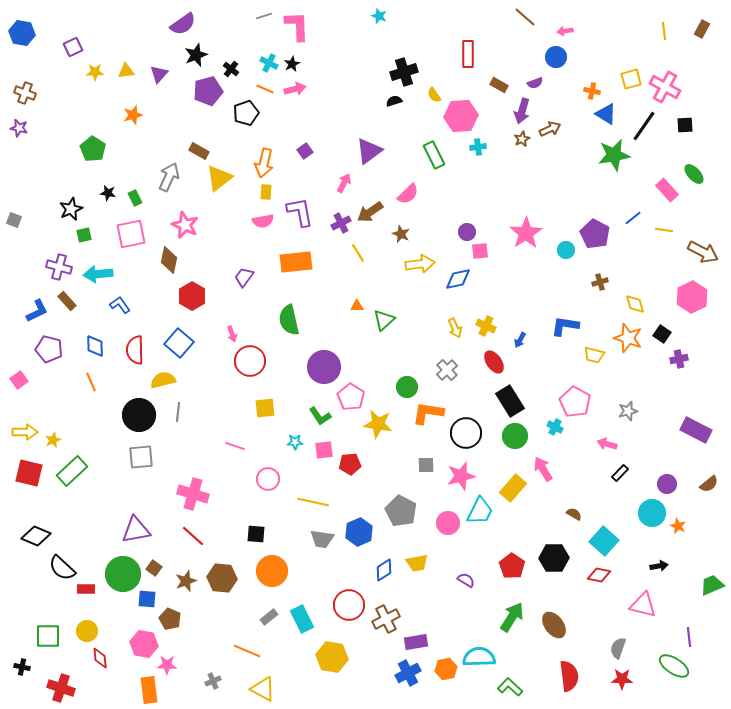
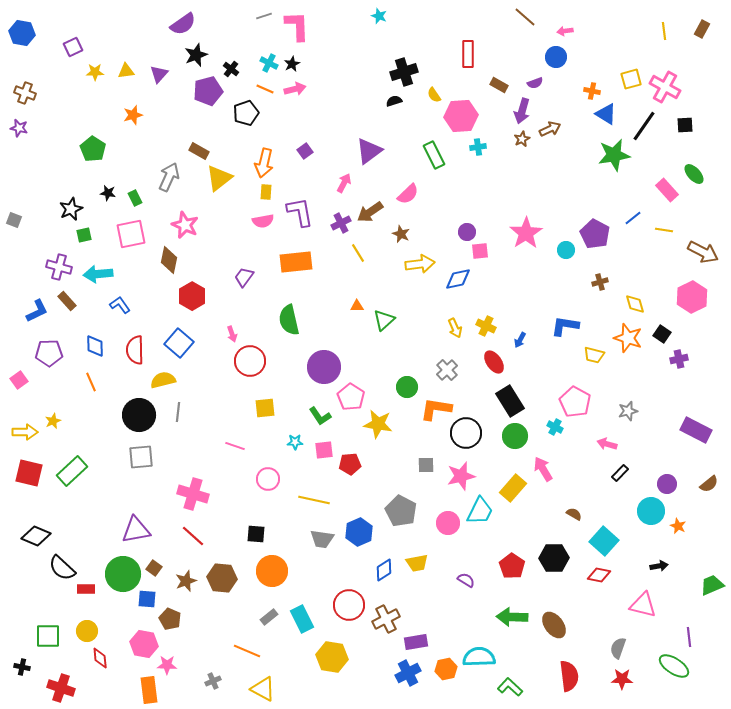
purple pentagon at (49, 349): moved 4 px down; rotated 16 degrees counterclockwise
orange L-shape at (428, 413): moved 8 px right, 4 px up
yellow star at (53, 440): moved 19 px up
yellow line at (313, 502): moved 1 px right, 2 px up
cyan circle at (652, 513): moved 1 px left, 2 px up
green arrow at (512, 617): rotated 120 degrees counterclockwise
